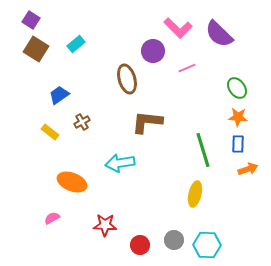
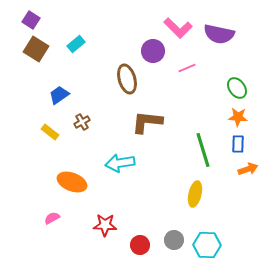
purple semicircle: rotated 32 degrees counterclockwise
